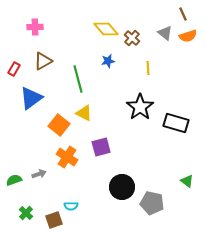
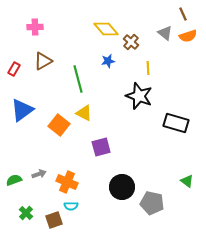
brown cross: moved 1 px left, 4 px down
blue triangle: moved 9 px left, 12 px down
black star: moved 1 px left, 11 px up; rotated 16 degrees counterclockwise
orange cross: moved 25 px down; rotated 10 degrees counterclockwise
